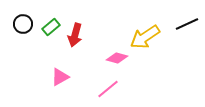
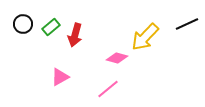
yellow arrow: rotated 12 degrees counterclockwise
